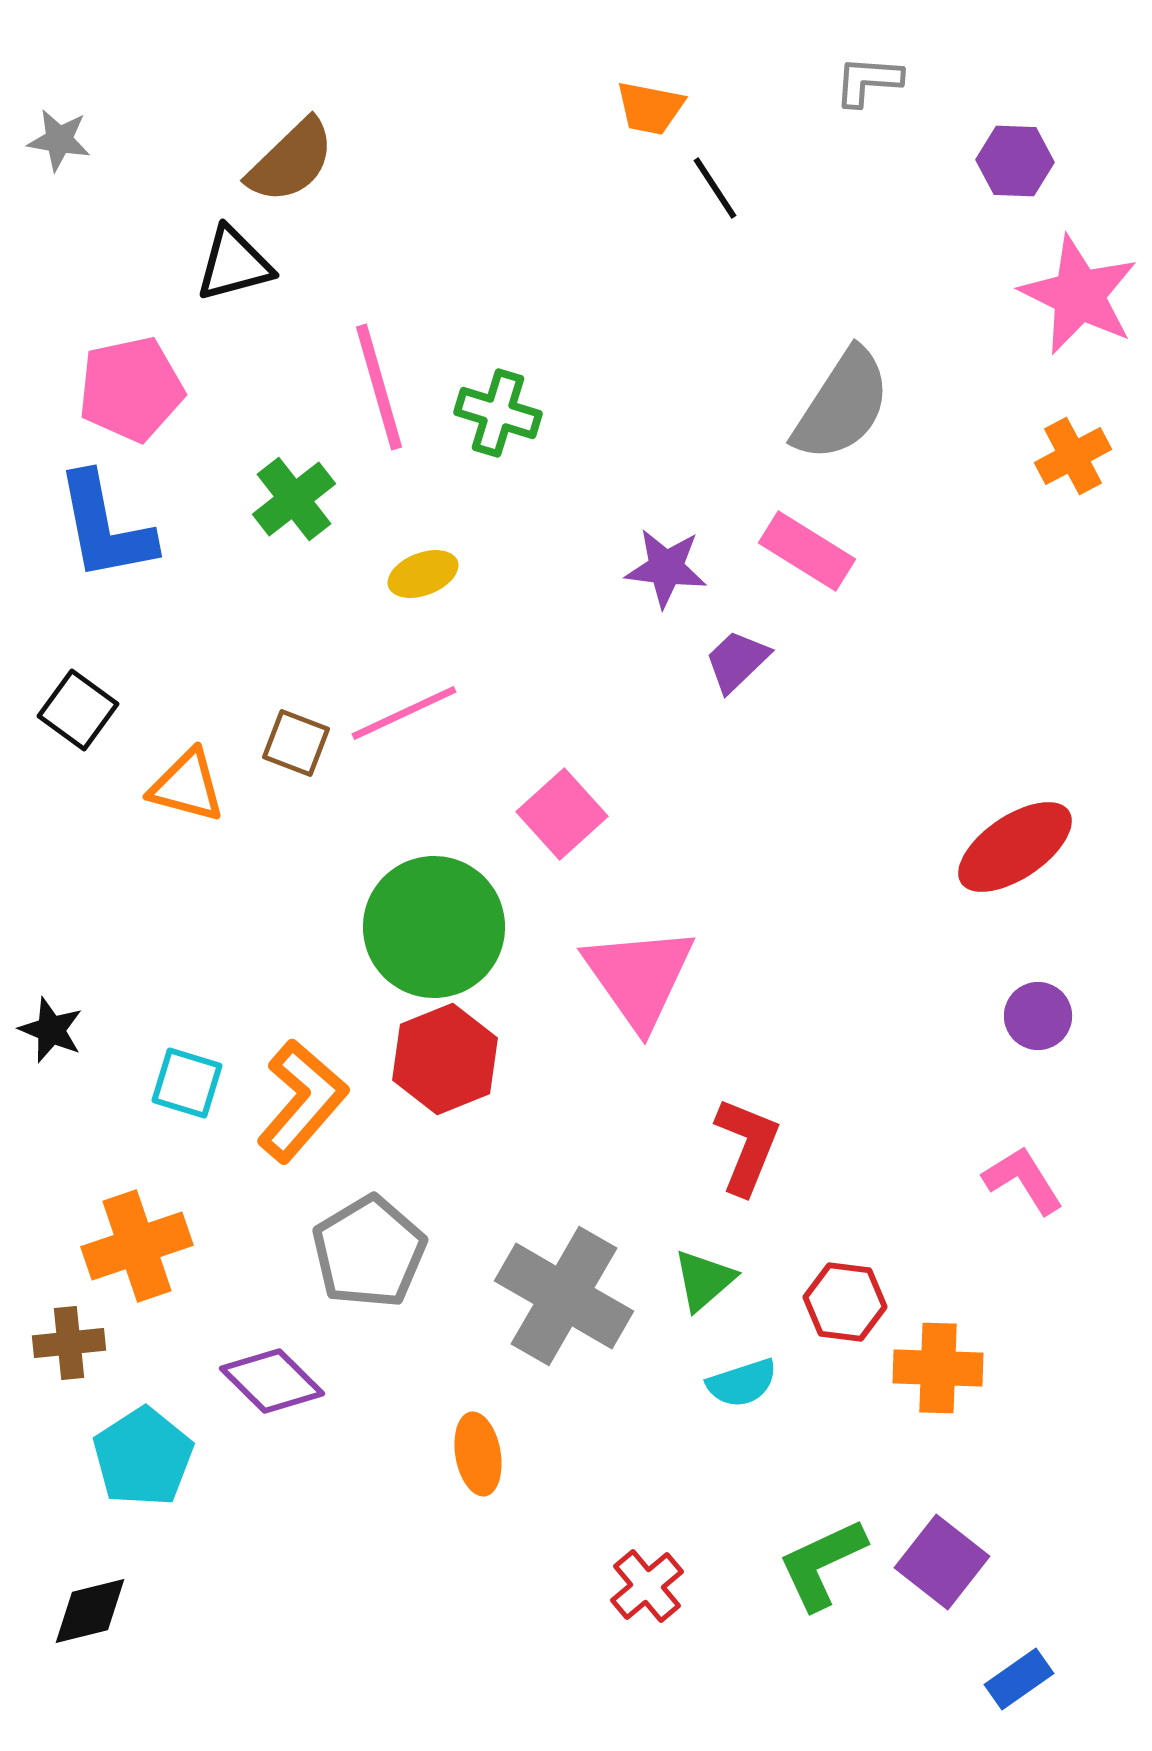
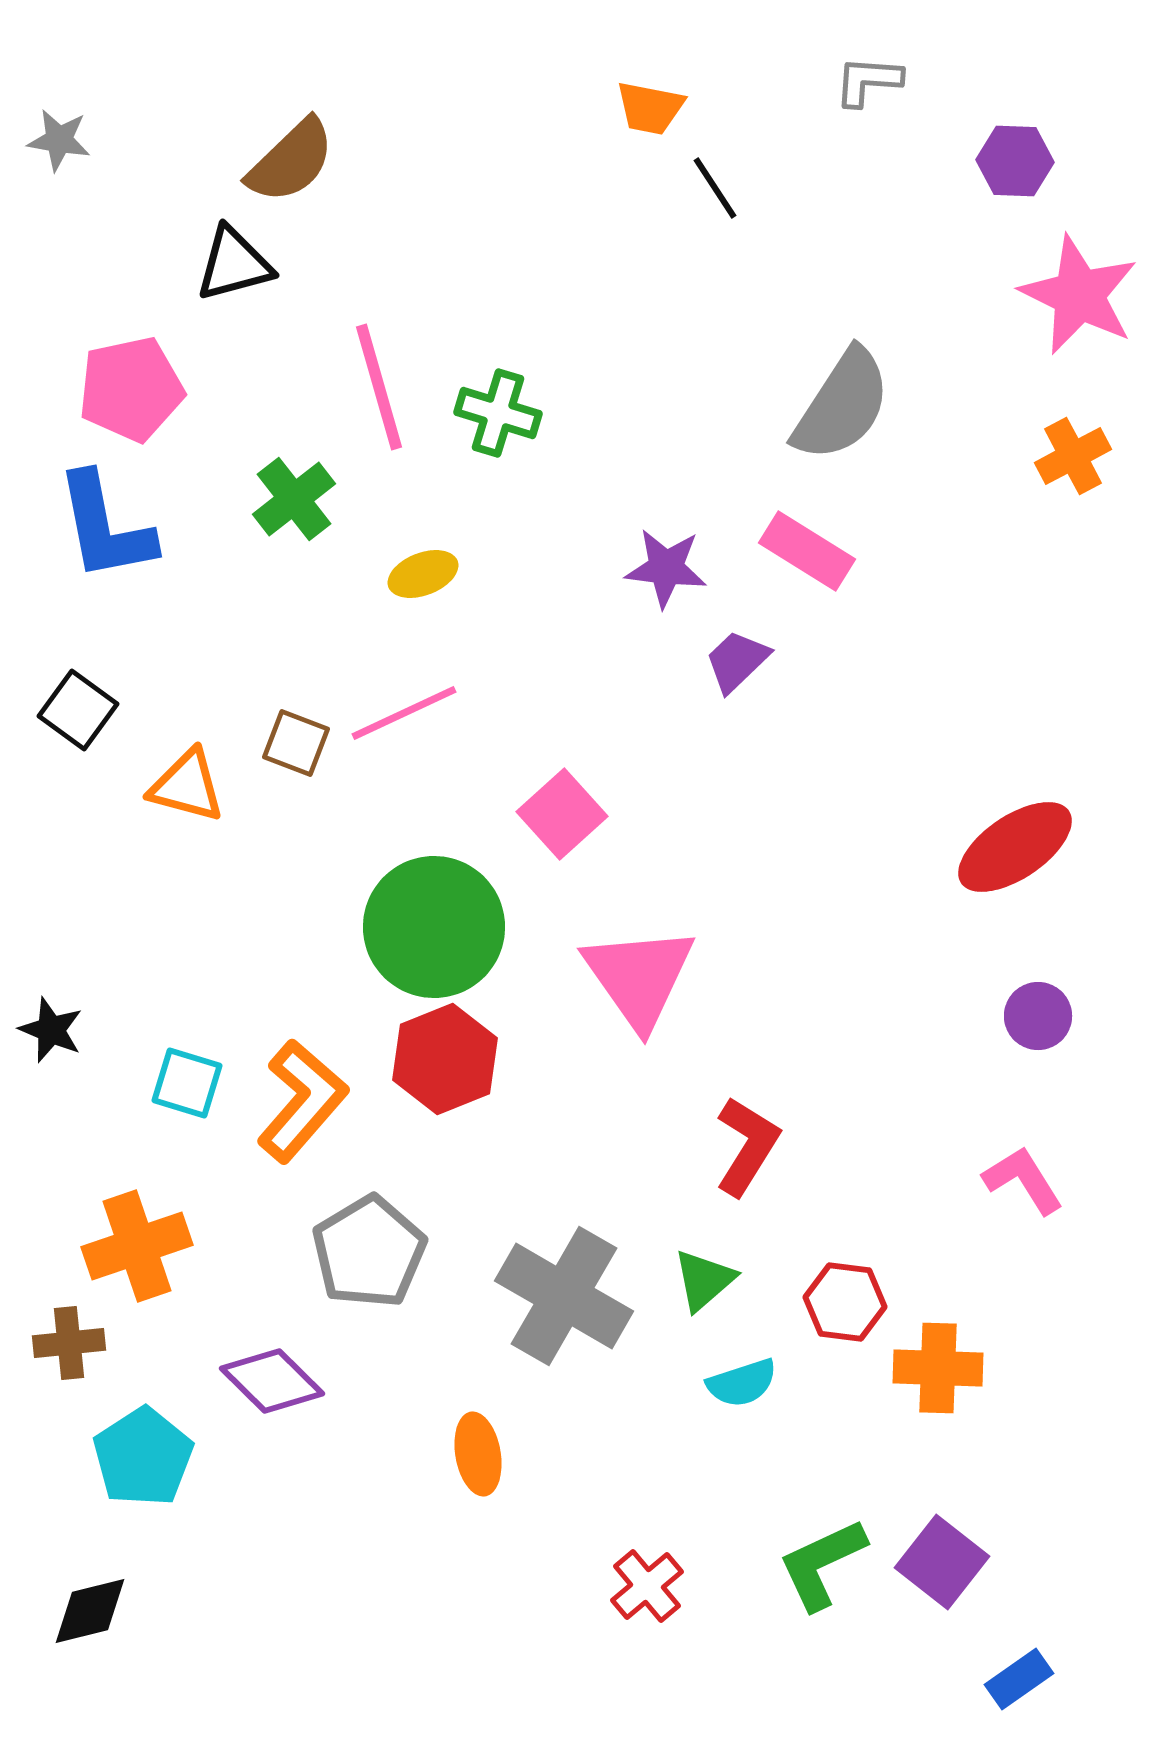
red L-shape at (747, 1146): rotated 10 degrees clockwise
